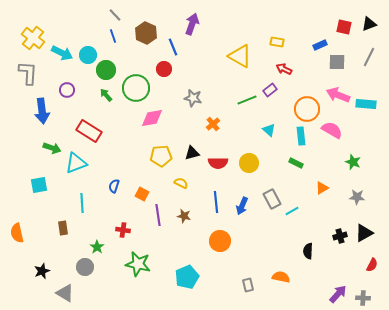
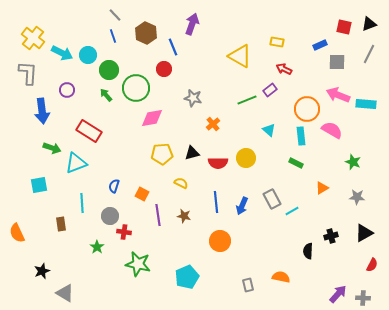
gray line at (369, 57): moved 3 px up
green circle at (106, 70): moved 3 px right
yellow pentagon at (161, 156): moved 1 px right, 2 px up
yellow circle at (249, 163): moved 3 px left, 5 px up
brown rectangle at (63, 228): moved 2 px left, 4 px up
red cross at (123, 230): moved 1 px right, 2 px down
orange semicircle at (17, 233): rotated 12 degrees counterclockwise
black cross at (340, 236): moved 9 px left
gray circle at (85, 267): moved 25 px right, 51 px up
